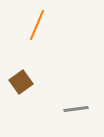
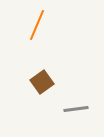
brown square: moved 21 px right
